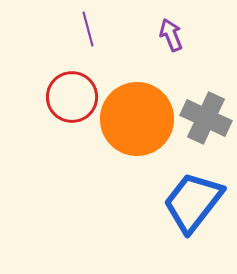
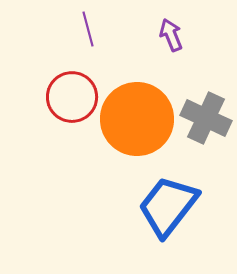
blue trapezoid: moved 25 px left, 4 px down
